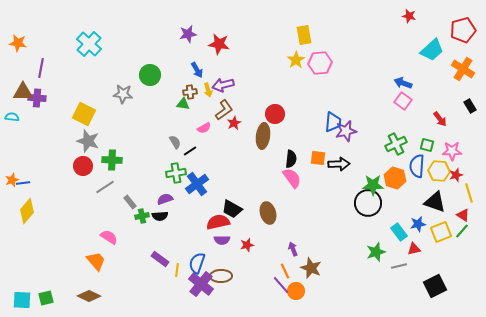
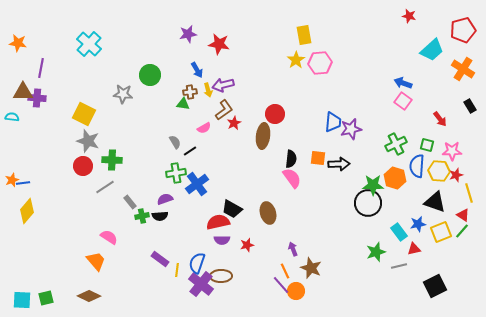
purple star at (346, 131): moved 5 px right, 2 px up
